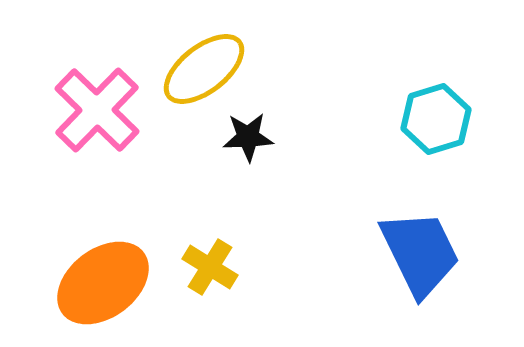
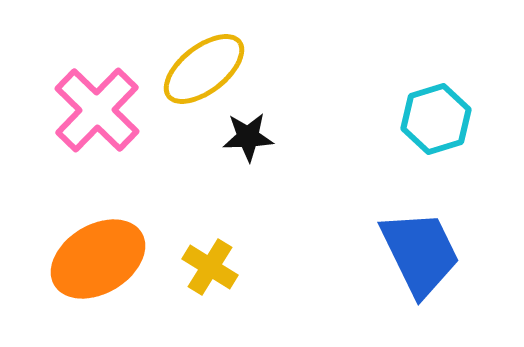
orange ellipse: moved 5 px left, 24 px up; rotated 6 degrees clockwise
